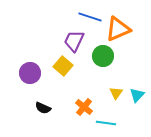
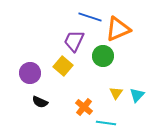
black semicircle: moved 3 px left, 6 px up
